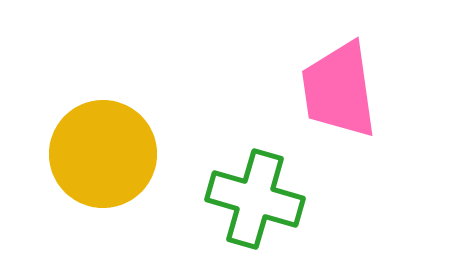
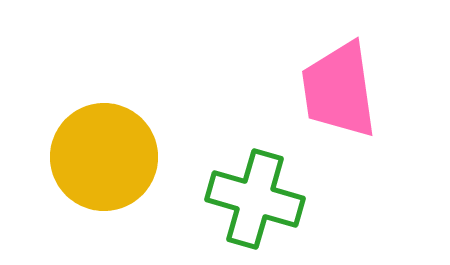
yellow circle: moved 1 px right, 3 px down
